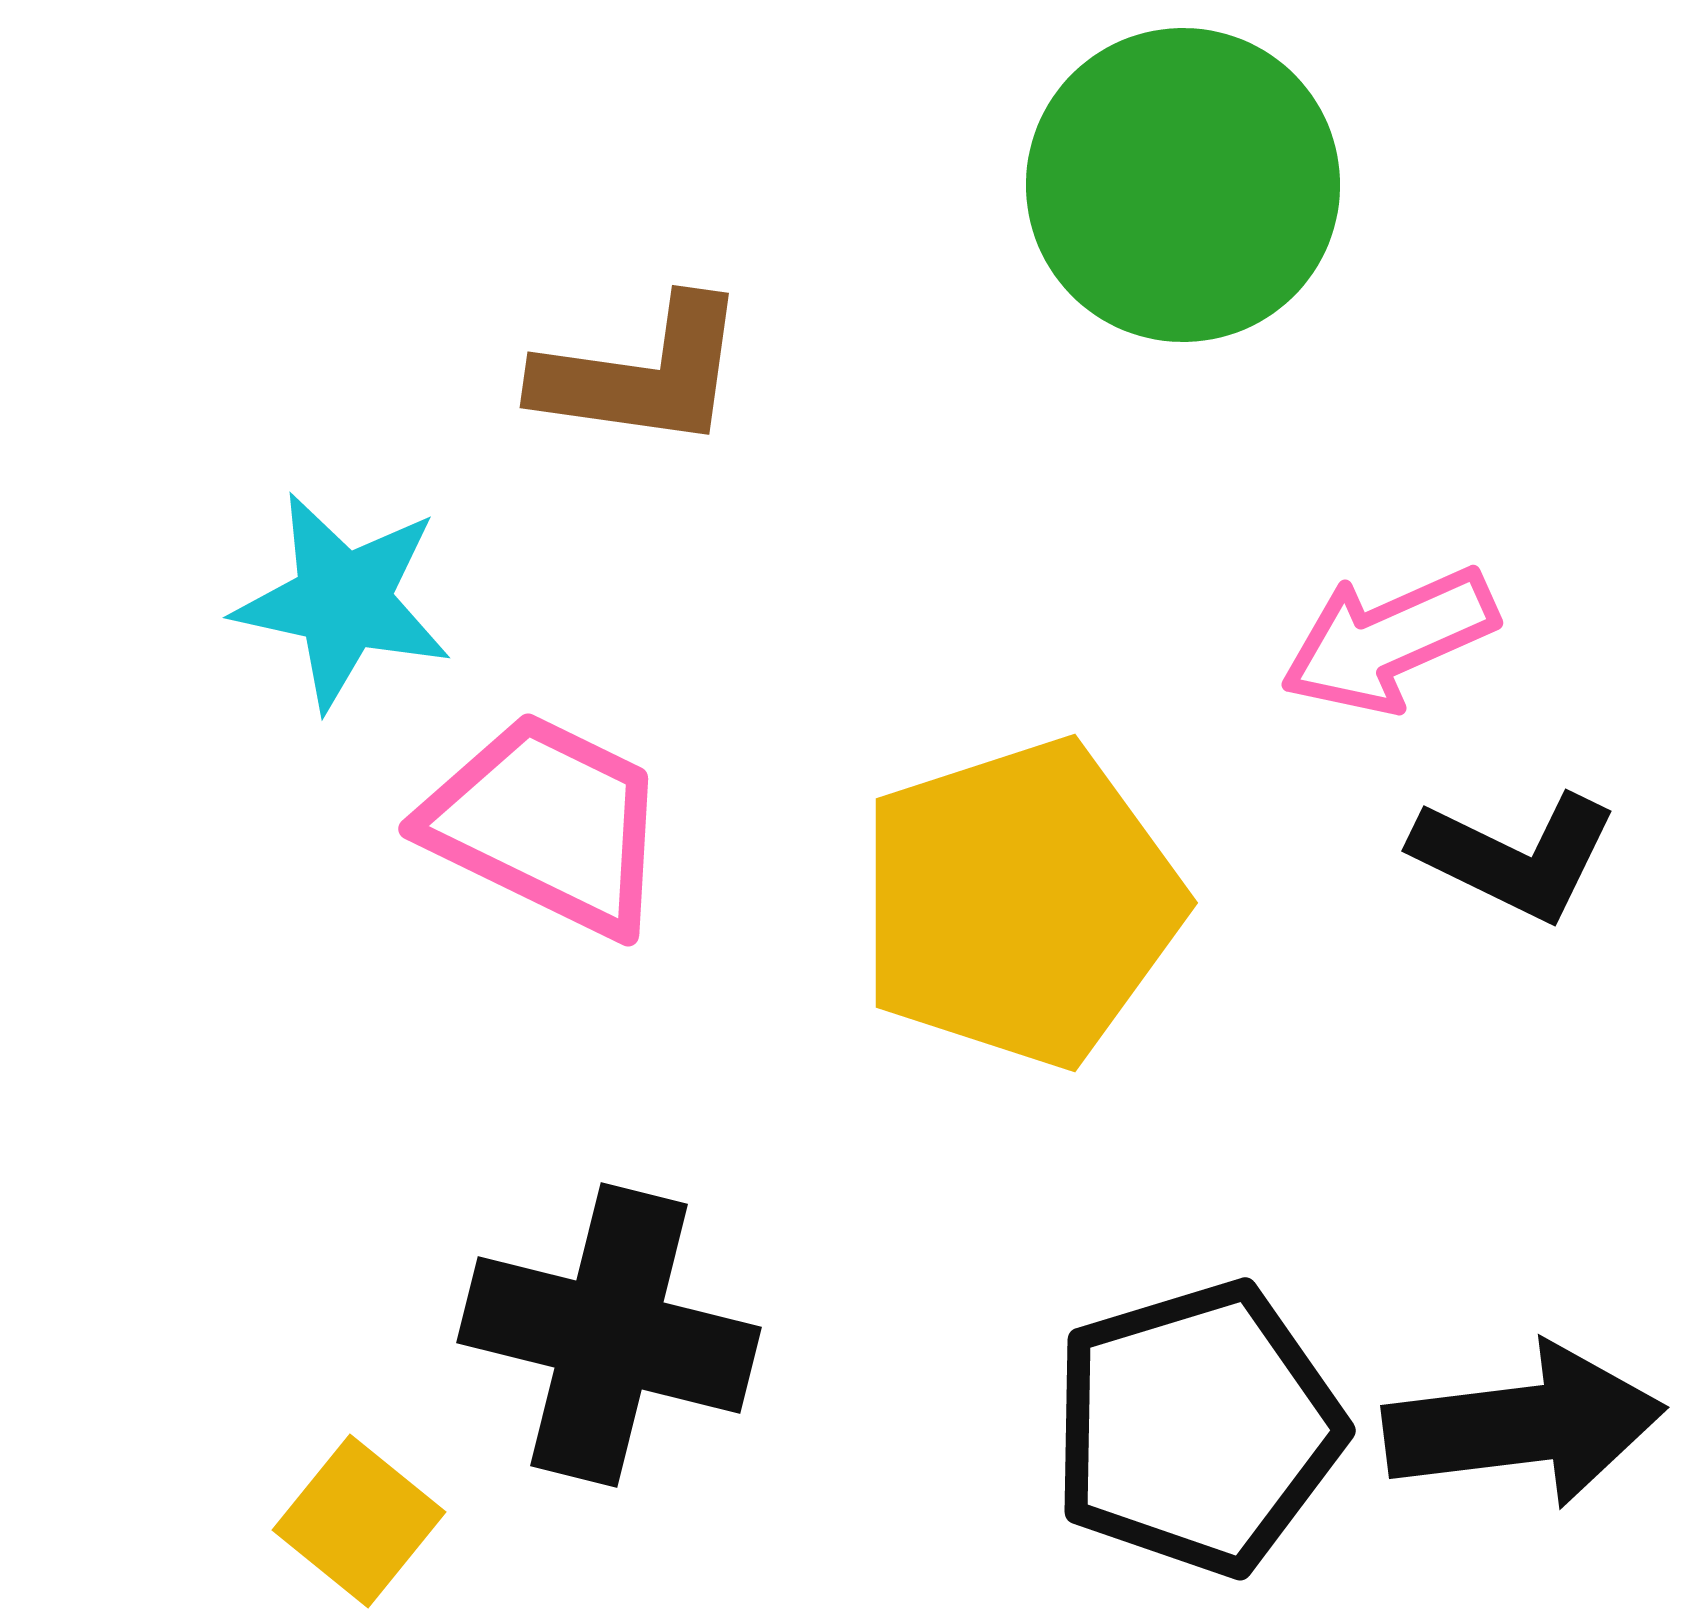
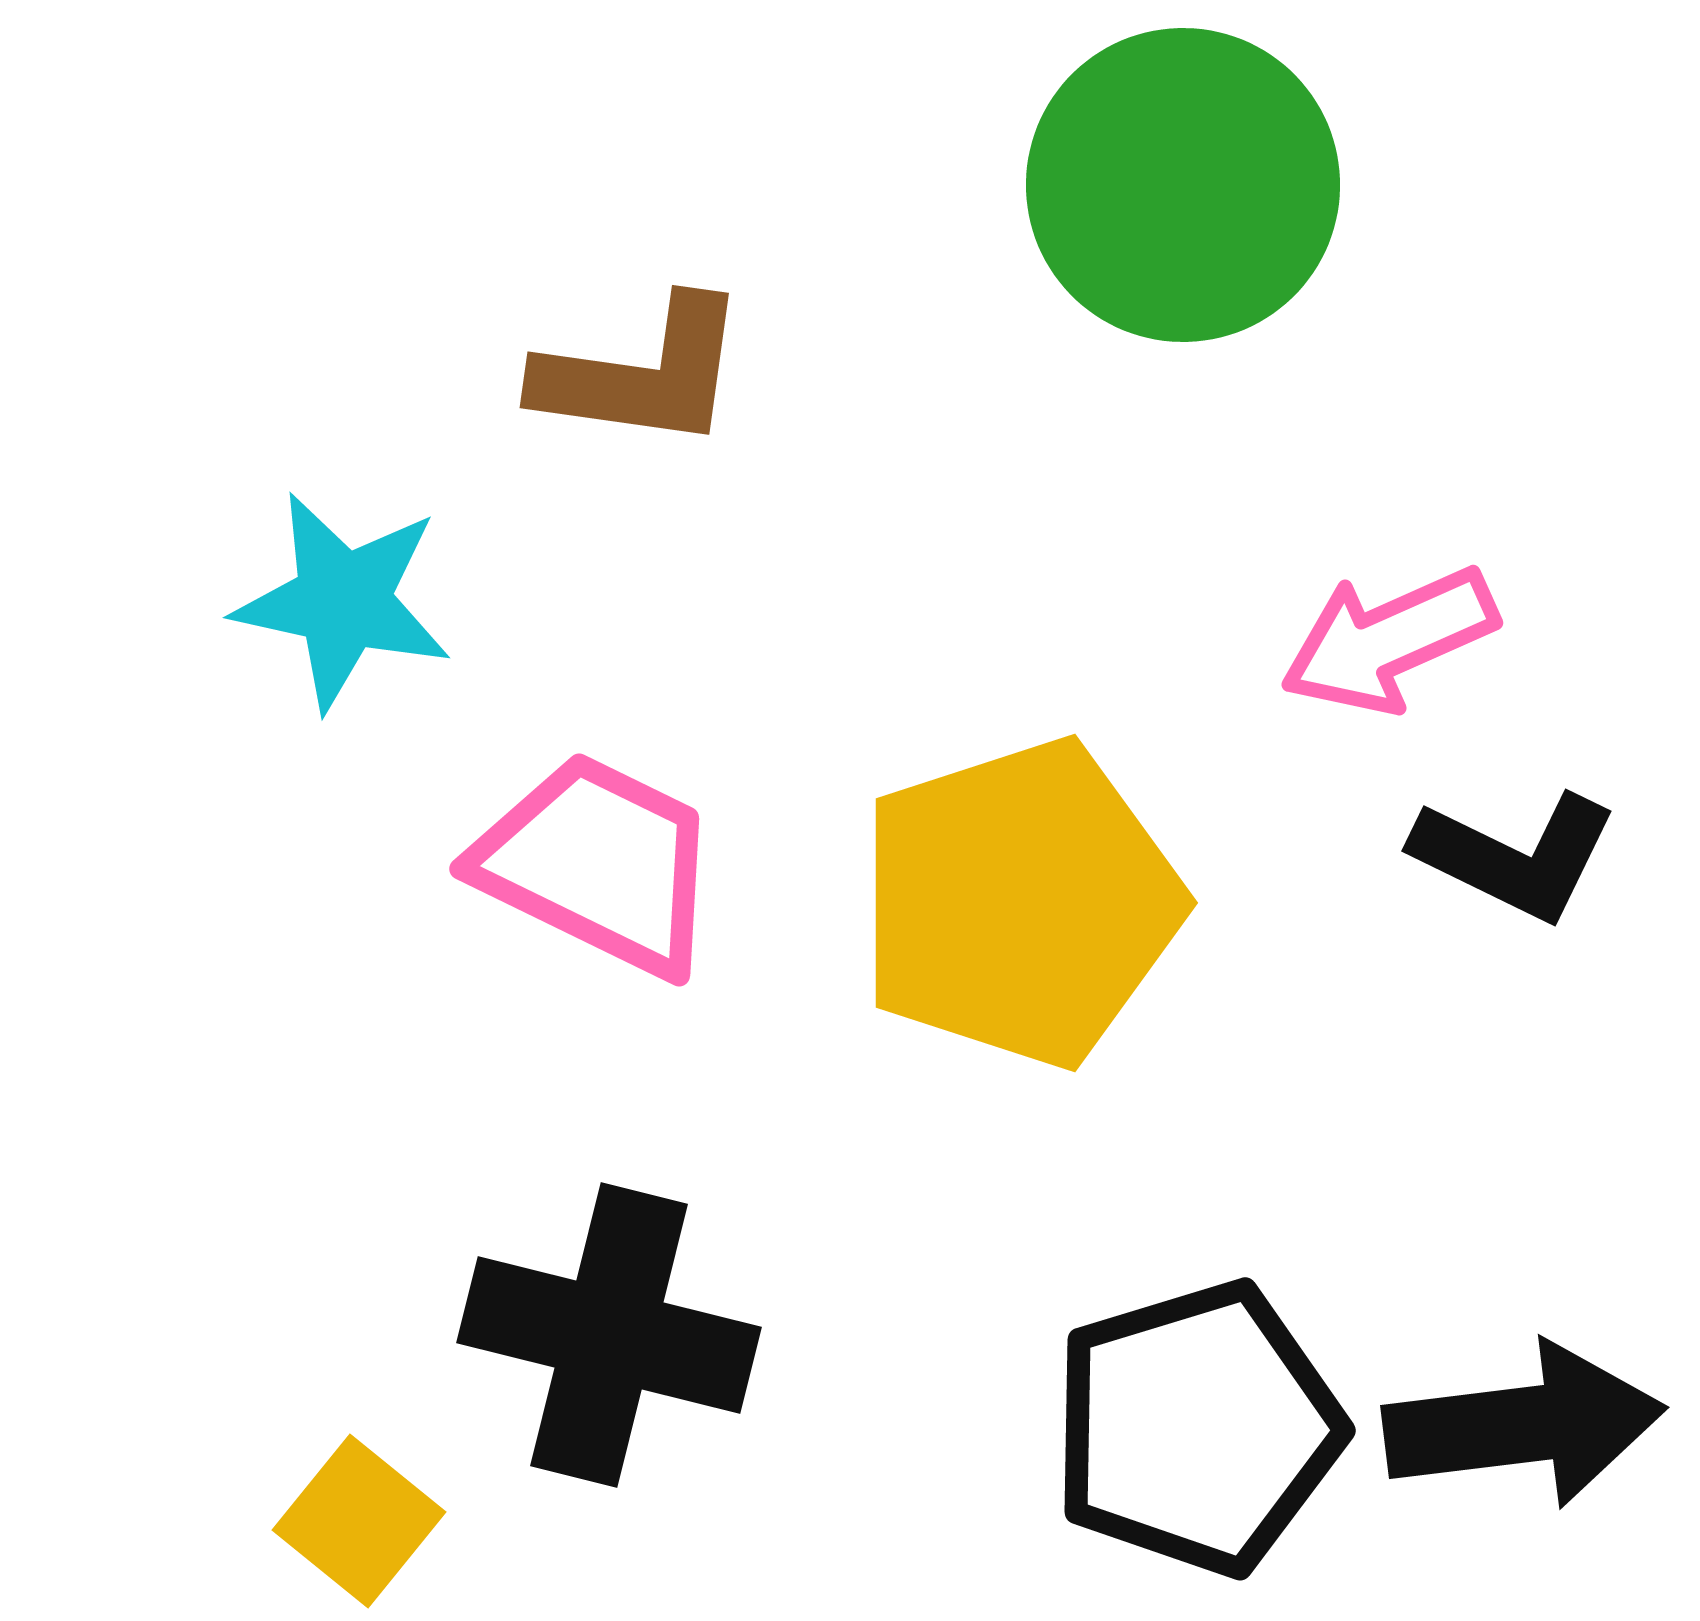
pink trapezoid: moved 51 px right, 40 px down
